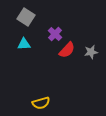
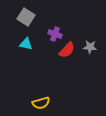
purple cross: rotated 24 degrees counterclockwise
cyan triangle: moved 2 px right; rotated 16 degrees clockwise
gray star: moved 1 px left, 5 px up; rotated 16 degrees clockwise
